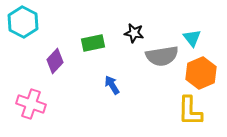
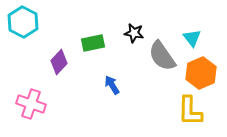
gray semicircle: rotated 64 degrees clockwise
purple diamond: moved 4 px right, 1 px down
